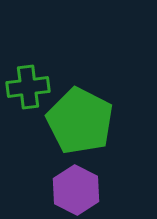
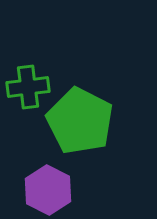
purple hexagon: moved 28 px left
